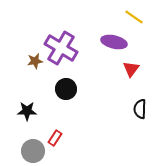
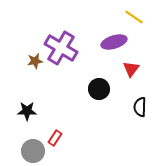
purple ellipse: rotated 30 degrees counterclockwise
black circle: moved 33 px right
black semicircle: moved 2 px up
